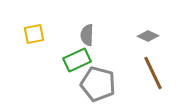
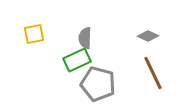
gray semicircle: moved 2 px left, 3 px down
